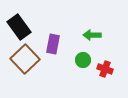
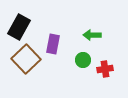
black rectangle: rotated 65 degrees clockwise
brown square: moved 1 px right
red cross: rotated 28 degrees counterclockwise
